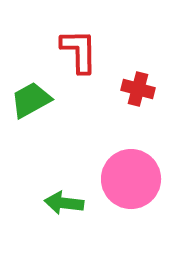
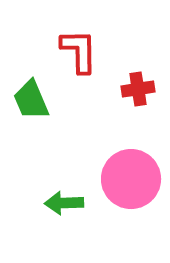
red cross: rotated 24 degrees counterclockwise
green trapezoid: rotated 84 degrees counterclockwise
green arrow: rotated 9 degrees counterclockwise
